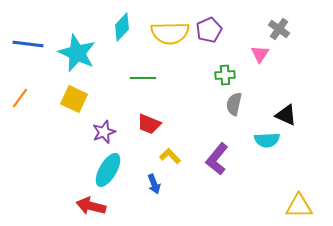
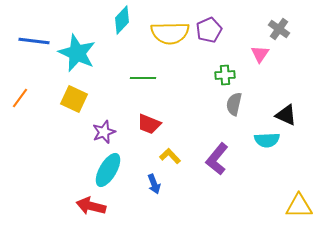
cyan diamond: moved 7 px up
blue line: moved 6 px right, 3 px up
